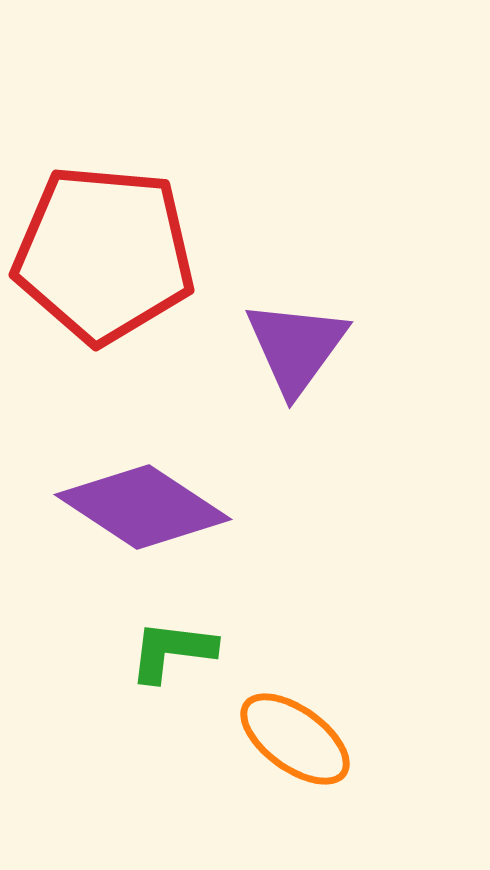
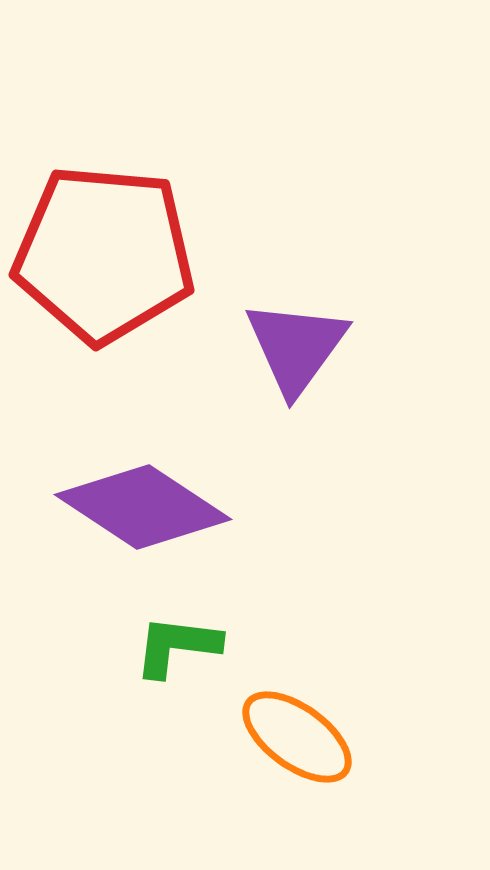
green L-shape: moved 5 px right, 5 px up
orange ellipse: moved 2 px right, 2 px up
